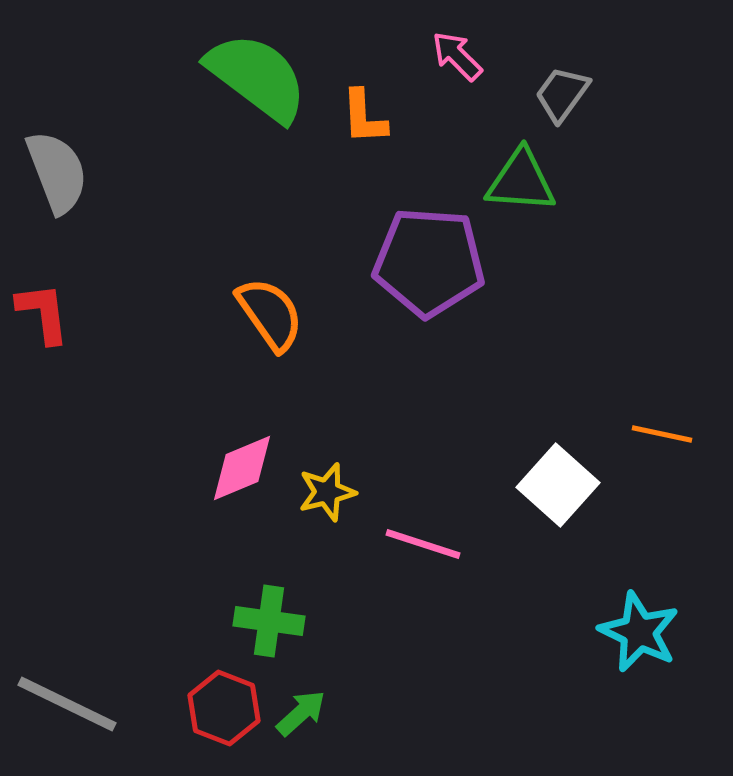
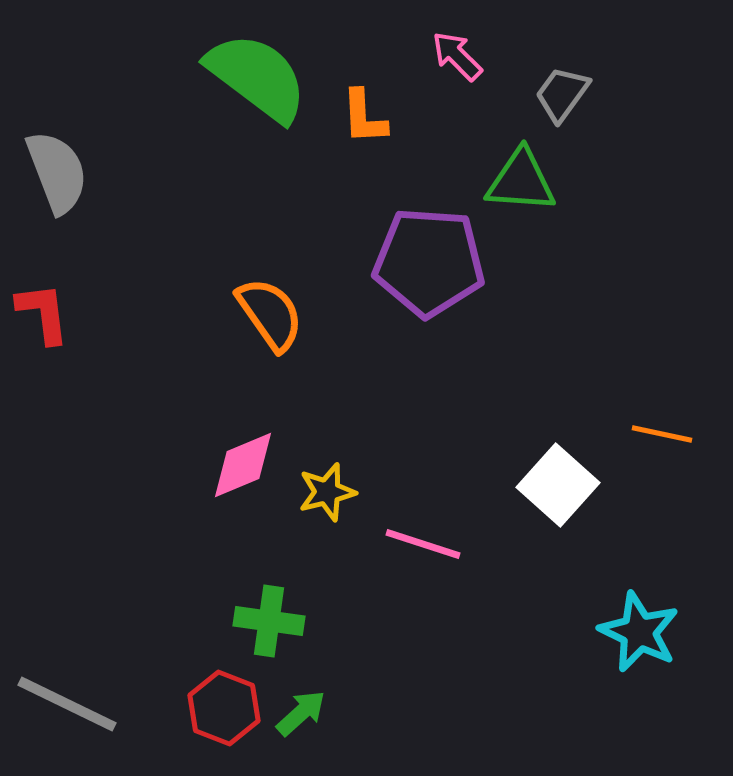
pink diamond: moved 1 px right, 3 px up
